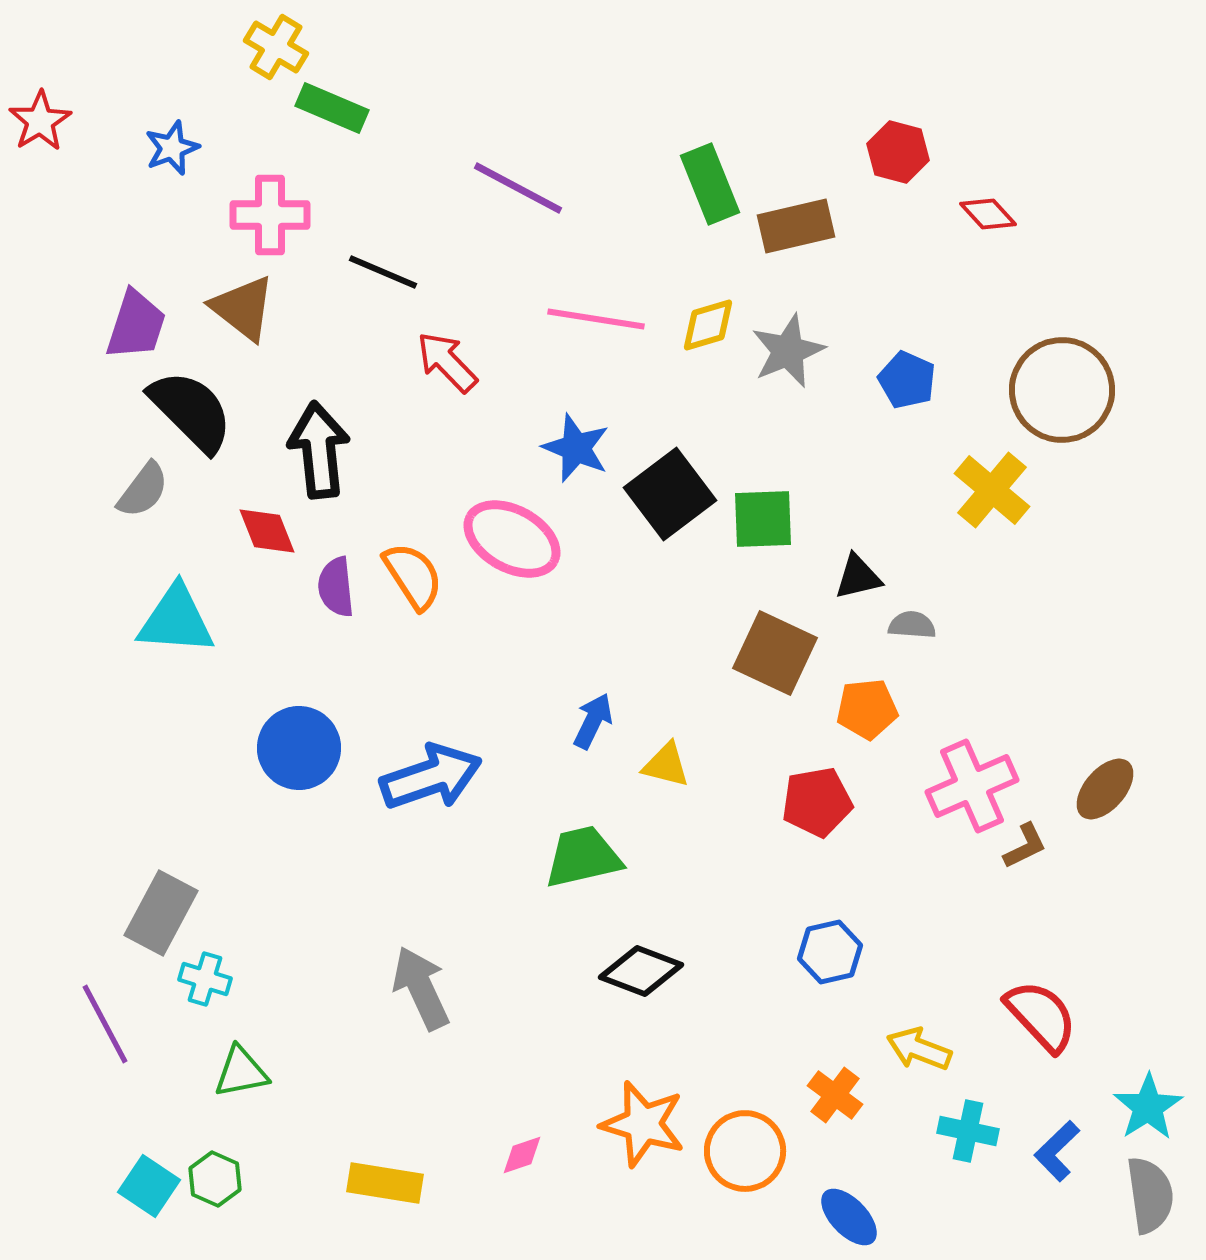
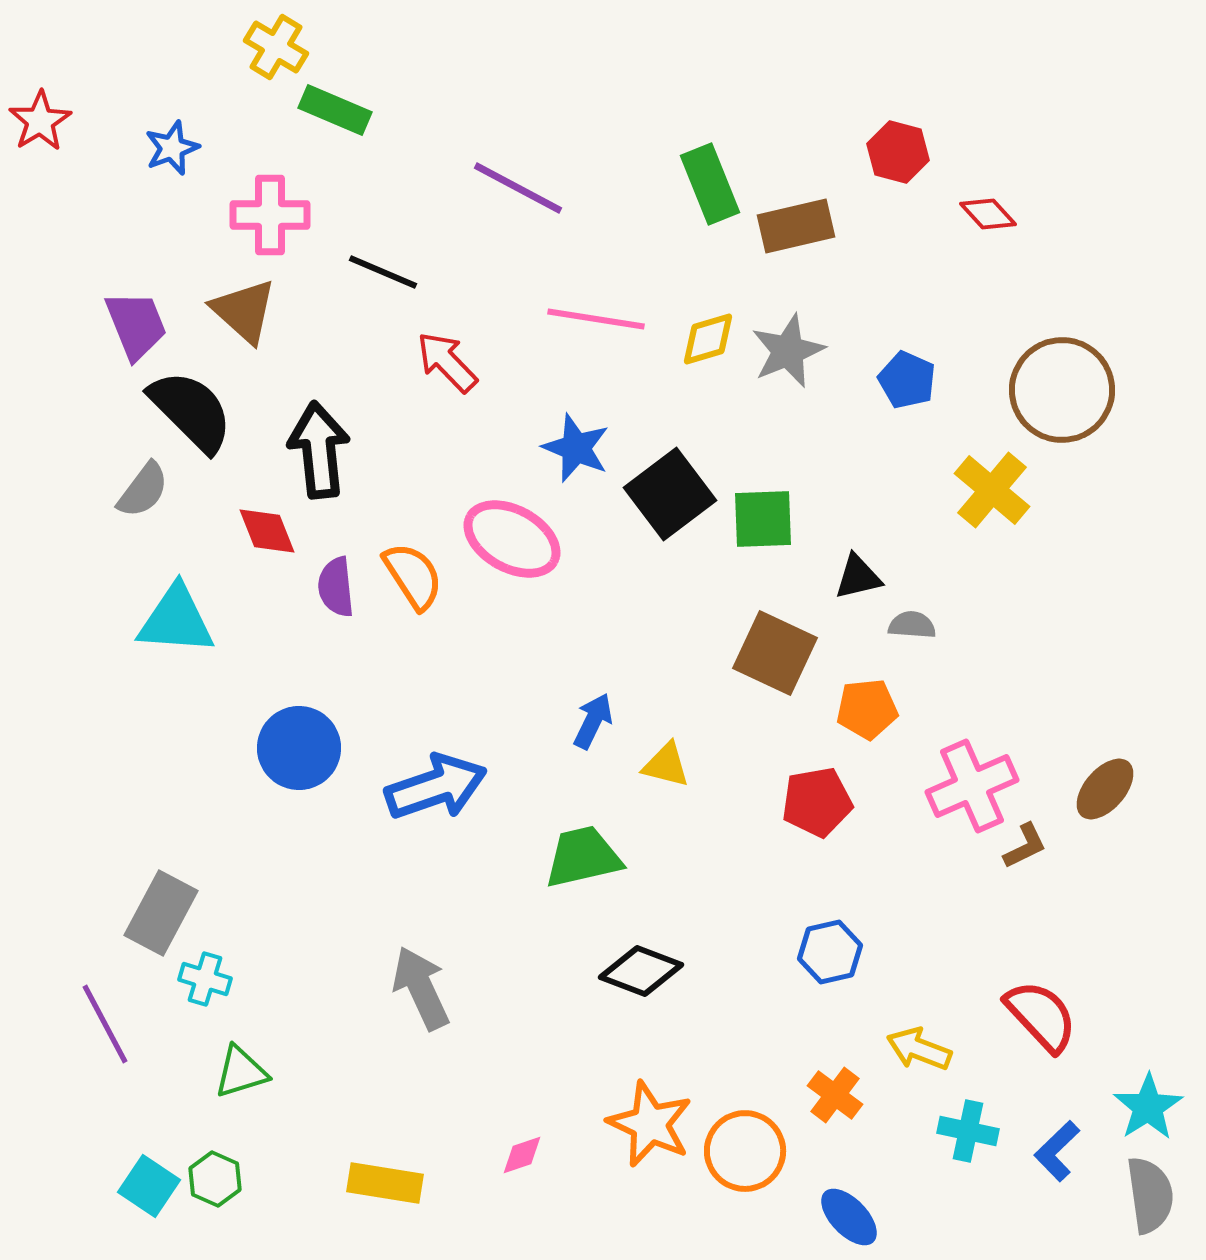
green rectangle at (332, 108): moved 3 px right, 2 px down
brown triangle at (243, 308): moved 1 px right, 3 px down; rotated 4 degrees clockwise
purple trapezoid at (136, 325): rotated 40 degrees counterclockwise
yellow diamond at (708, 325): moved 14 px down
blue arrow at (431, 777): moved 5 px right, 10 px down
green triangle at (241, 1072): rotated 6 degrees counterclockwise
orange star at (643, 1124): moved 7 px right; rotated 8 degrees clockwise
